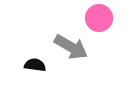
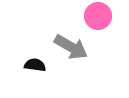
pink circle: moved 1 px left, 2 px up
